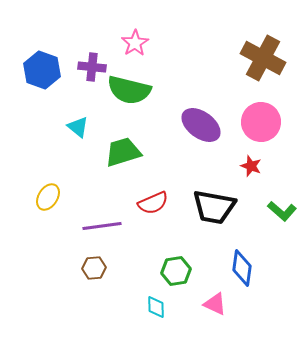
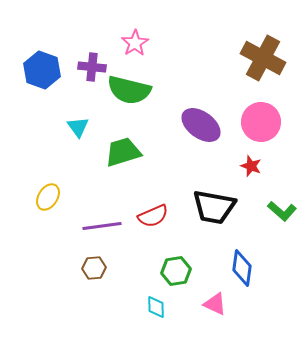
cyan triangle: rotated 15 degrees clockwise
red semicircle: moved 13 px down
